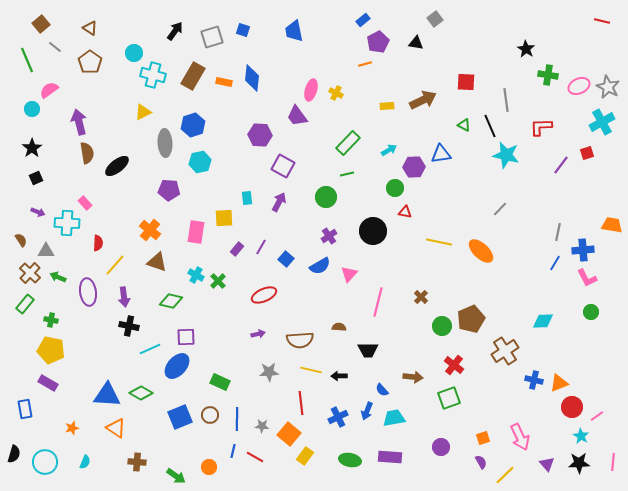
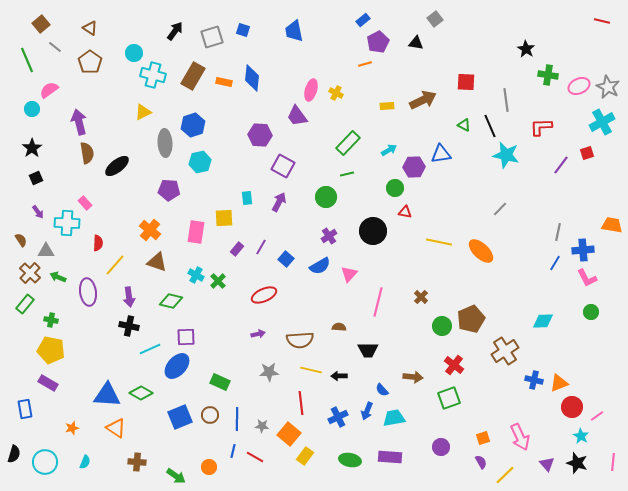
purple arrow at (38, 212): rotated 32 degrees clockwise
purple arrow at (124, 297): moved 5 px right
black star at (579, 463): moved 2 px left; rotated 20 degrees clockwise
